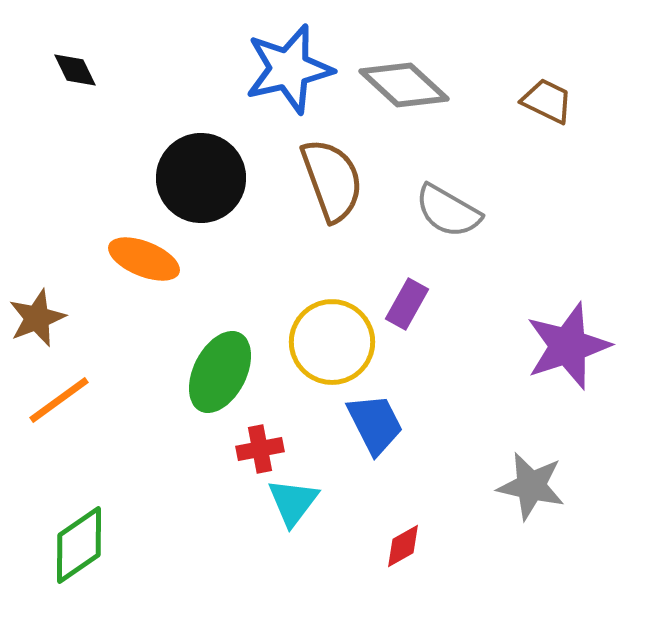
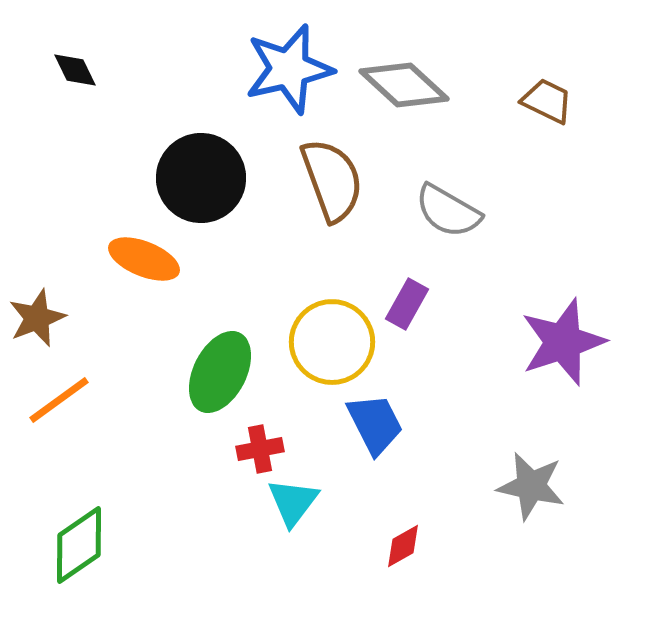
purple star: moved 5 px left, 4 px up
